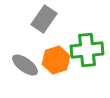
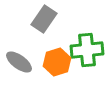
orange hexagon: moved 1 px right, 2 px down
gray ellipse: moved 6 px left, 3 px up
